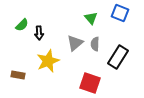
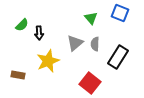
red square: rotated 20 degrees clockwise
